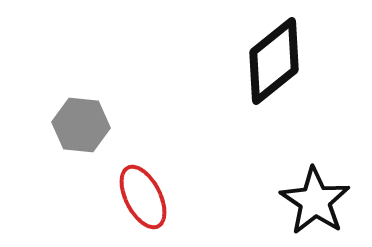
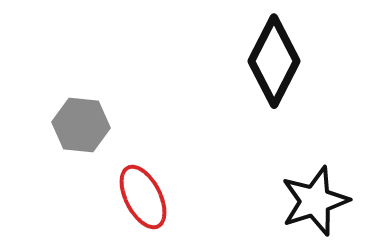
black diamond: rotated 24 degrees counterclockwise
black star: rotated 20 degrees clockwise
